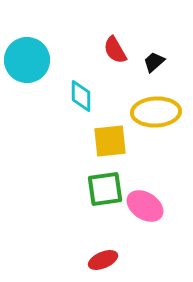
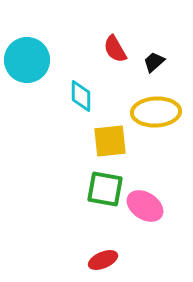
red semicircle: moved 1 px up
green square: rotated 18 degrees clockwise
